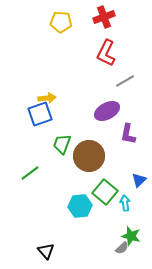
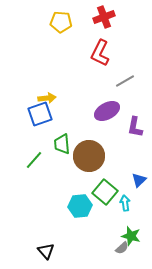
red L-shape: moved 6 px left
purple L-shape: moved 7 px right, 7 px up
green trapezoid: rotated 25 degrees counterclockwise
green line: moved 4 px right, 13 px up; rotated 12 degrees counterclockwise
